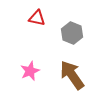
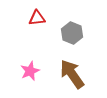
red triangle: rotated 18 degrees counterclockwise
brown arrow: moved 1 px up
